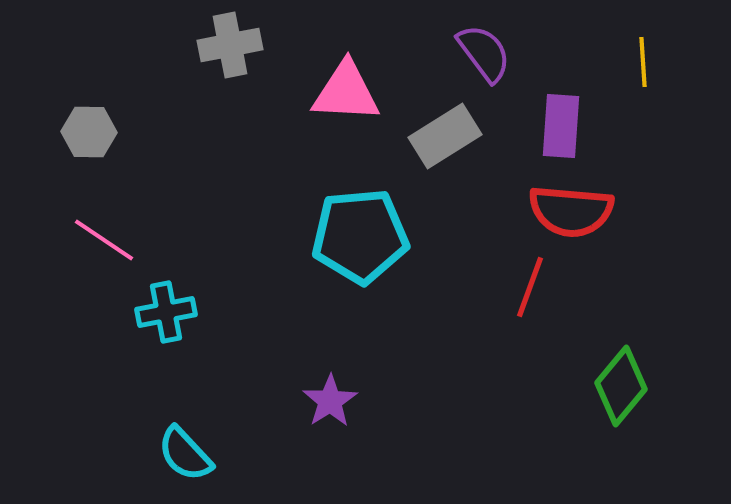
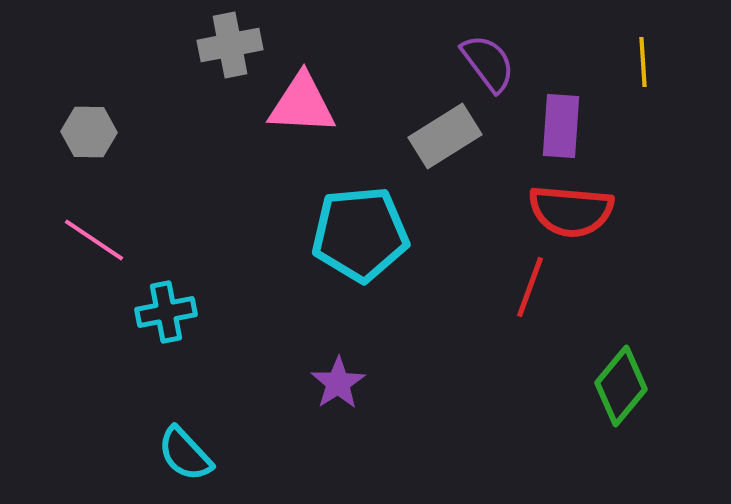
purple semicircle: moved 4 px right, 10 px down
pink triangle: moved 44 px left, 12 px down
cyan pentagon: moved 2 px up
pink line: moved 10 px left
purple star: moved 8 px right, 18 px up
